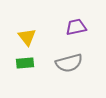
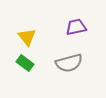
green rectangle: rotated 42 degrees clockwise
